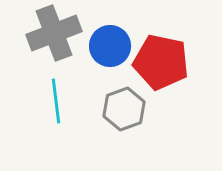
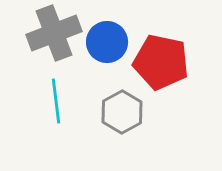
blue circle: moved 3 px left, 4 px up
gray hexagon: moved 2 px left, 3 px down; rotated 9 degrees counterclockwise
